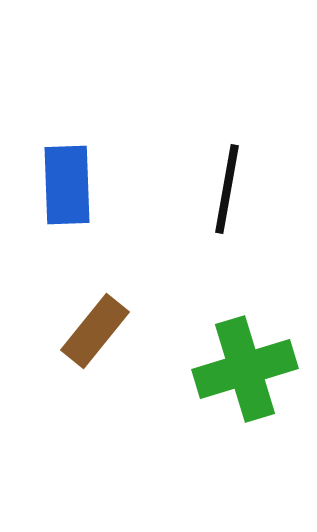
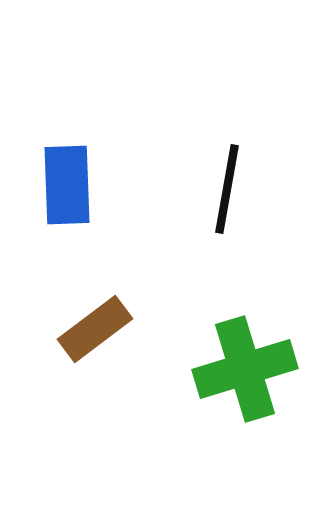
brown rectangle: moved 2 px up; rotated 14 degrees clockwise
